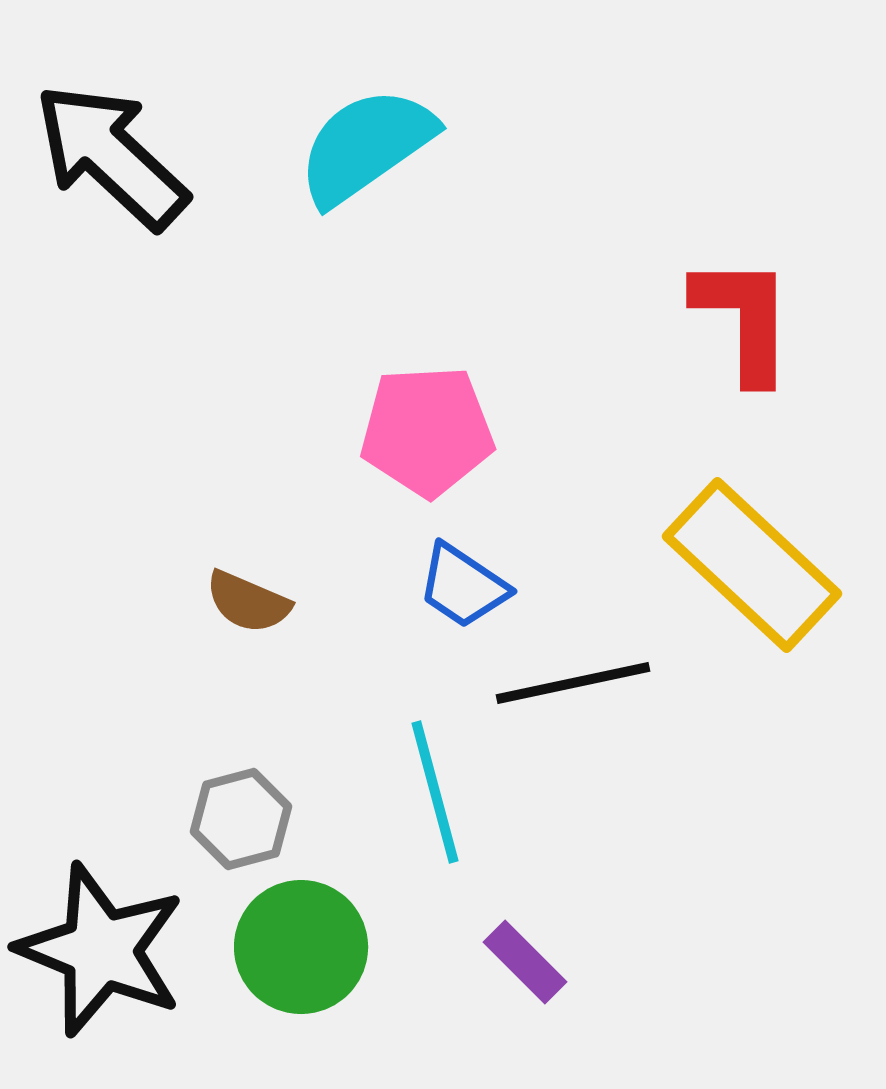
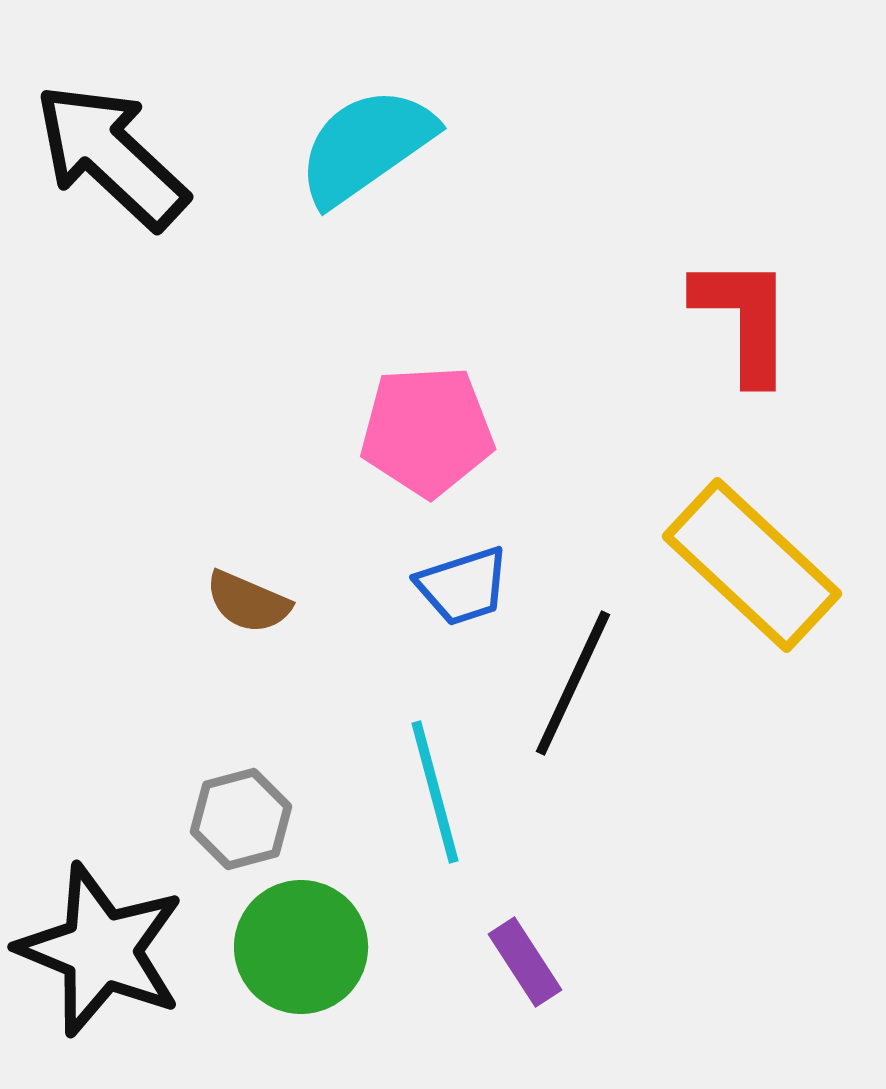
blue trapezoid: rotated 52 degrees counterclockwise
black line: rotated 53 degrees counterclockwise
purple rectangle: rotated 12 degrees clockwise
